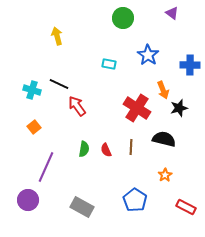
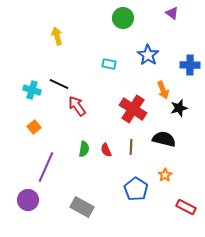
red cross: moved 4 px left, 1 px down
blue pentagon: moved 1 px right, 11 px up
